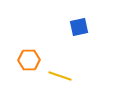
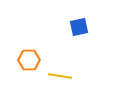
yellow line: rotated 10 degrees counterclockwise
